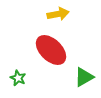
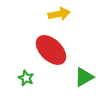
yellow arrow: moved 1 px right
green star: moved 8 px right
